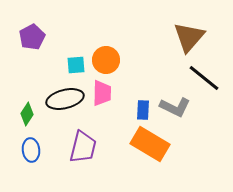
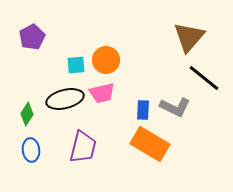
pink trapezoid: rotated 76 degrees clockwise
